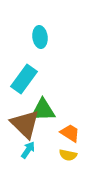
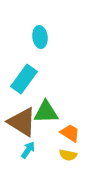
green triangle: moved 3 px right, 2 px down
brown triangle: moved 3 px left, 2 px up; rotated 12 degrees counterclockwise
